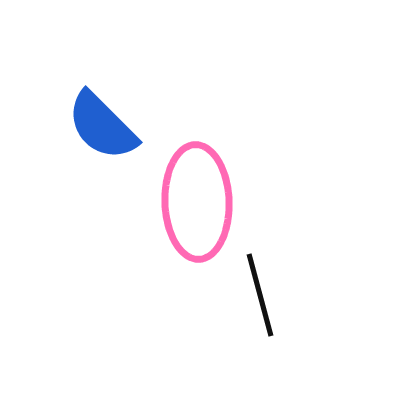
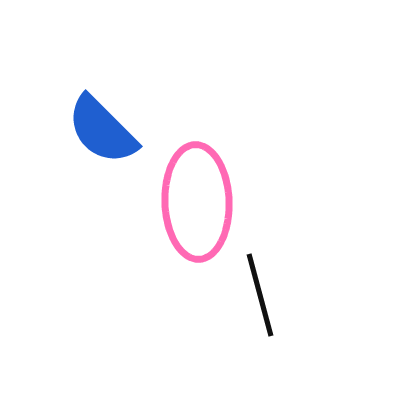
blue semicircle: moved 4 px down
